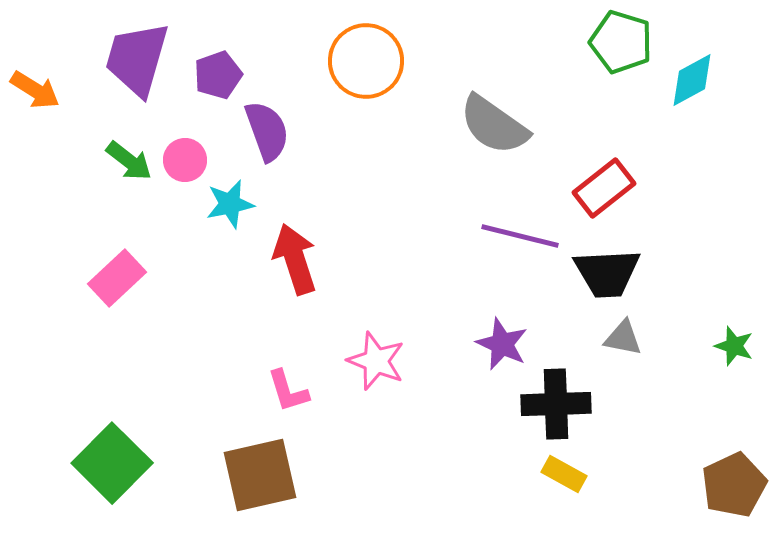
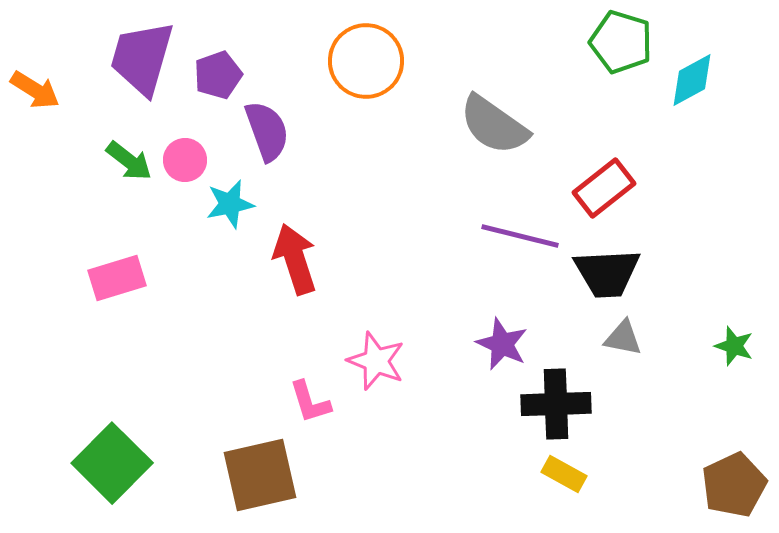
purple trapezoid: moved 5 px right, 1 px up
pink rectangle: rotated 26 degrees clockwise
pink L-shape: moved 22 px right, 11 px down
